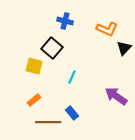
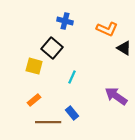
black triangle: rotated 42 degrees counterclockwise
